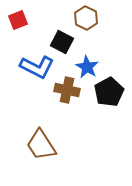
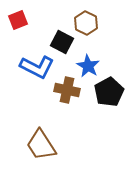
brown hexagon: moved 5 px down
blue star: moved 1 px right, 1 px up
